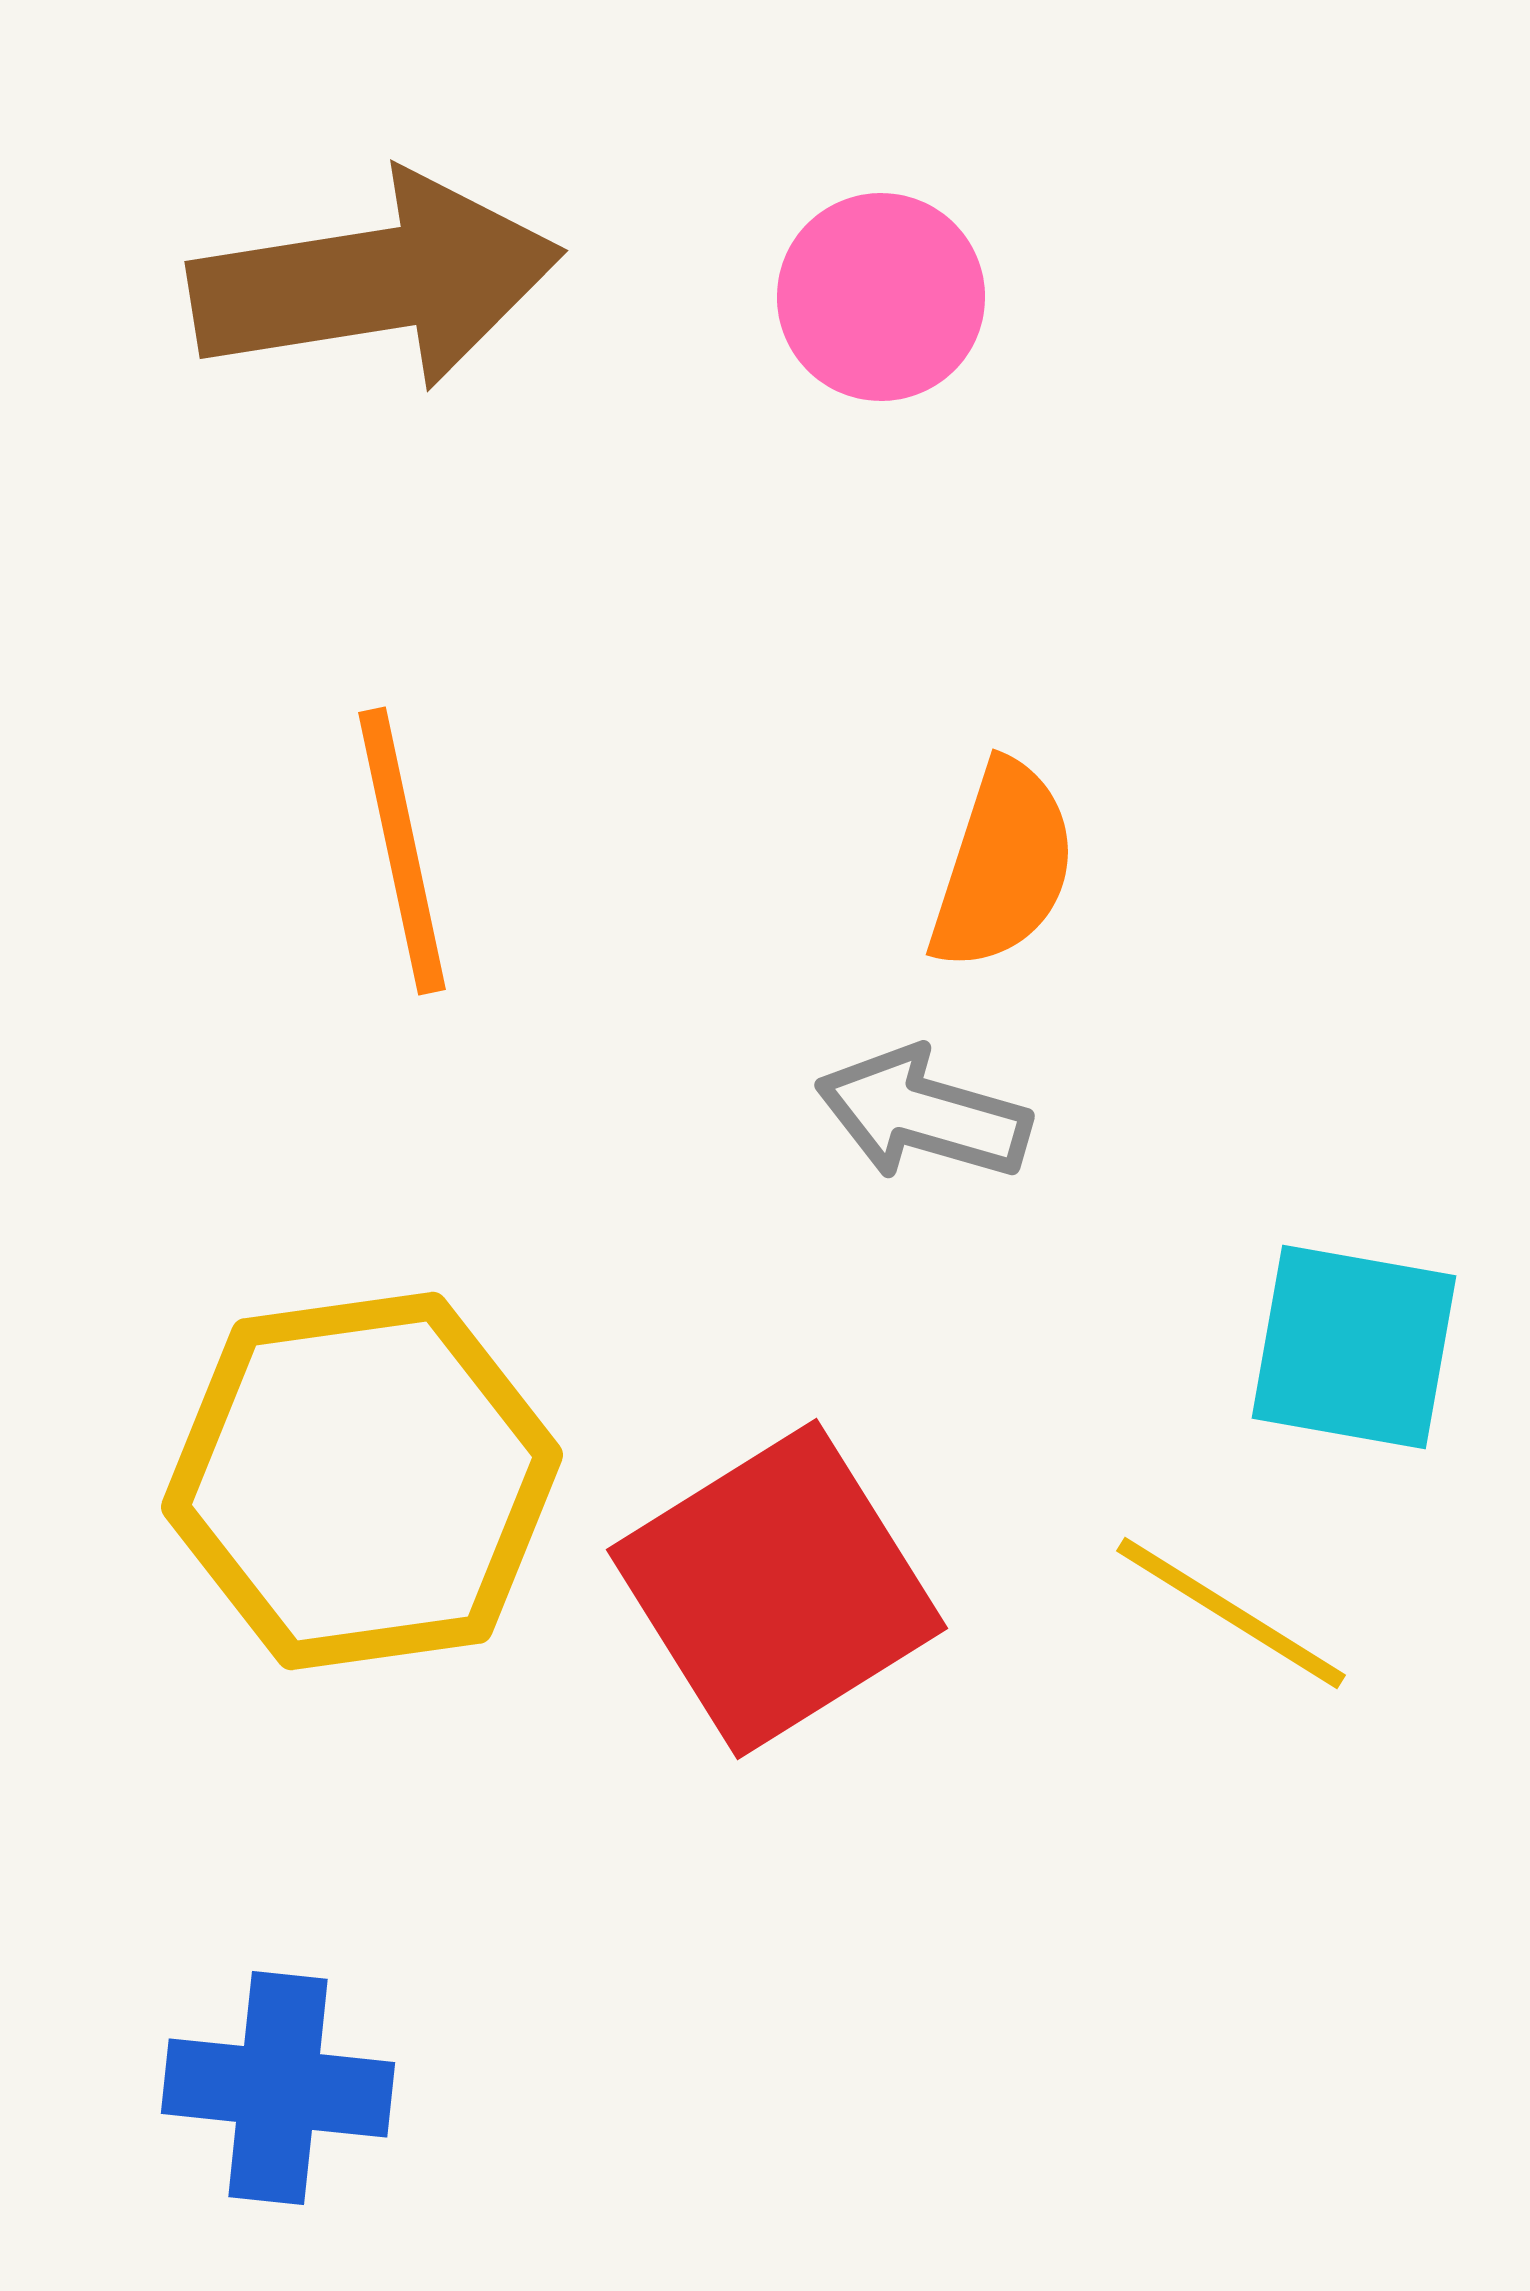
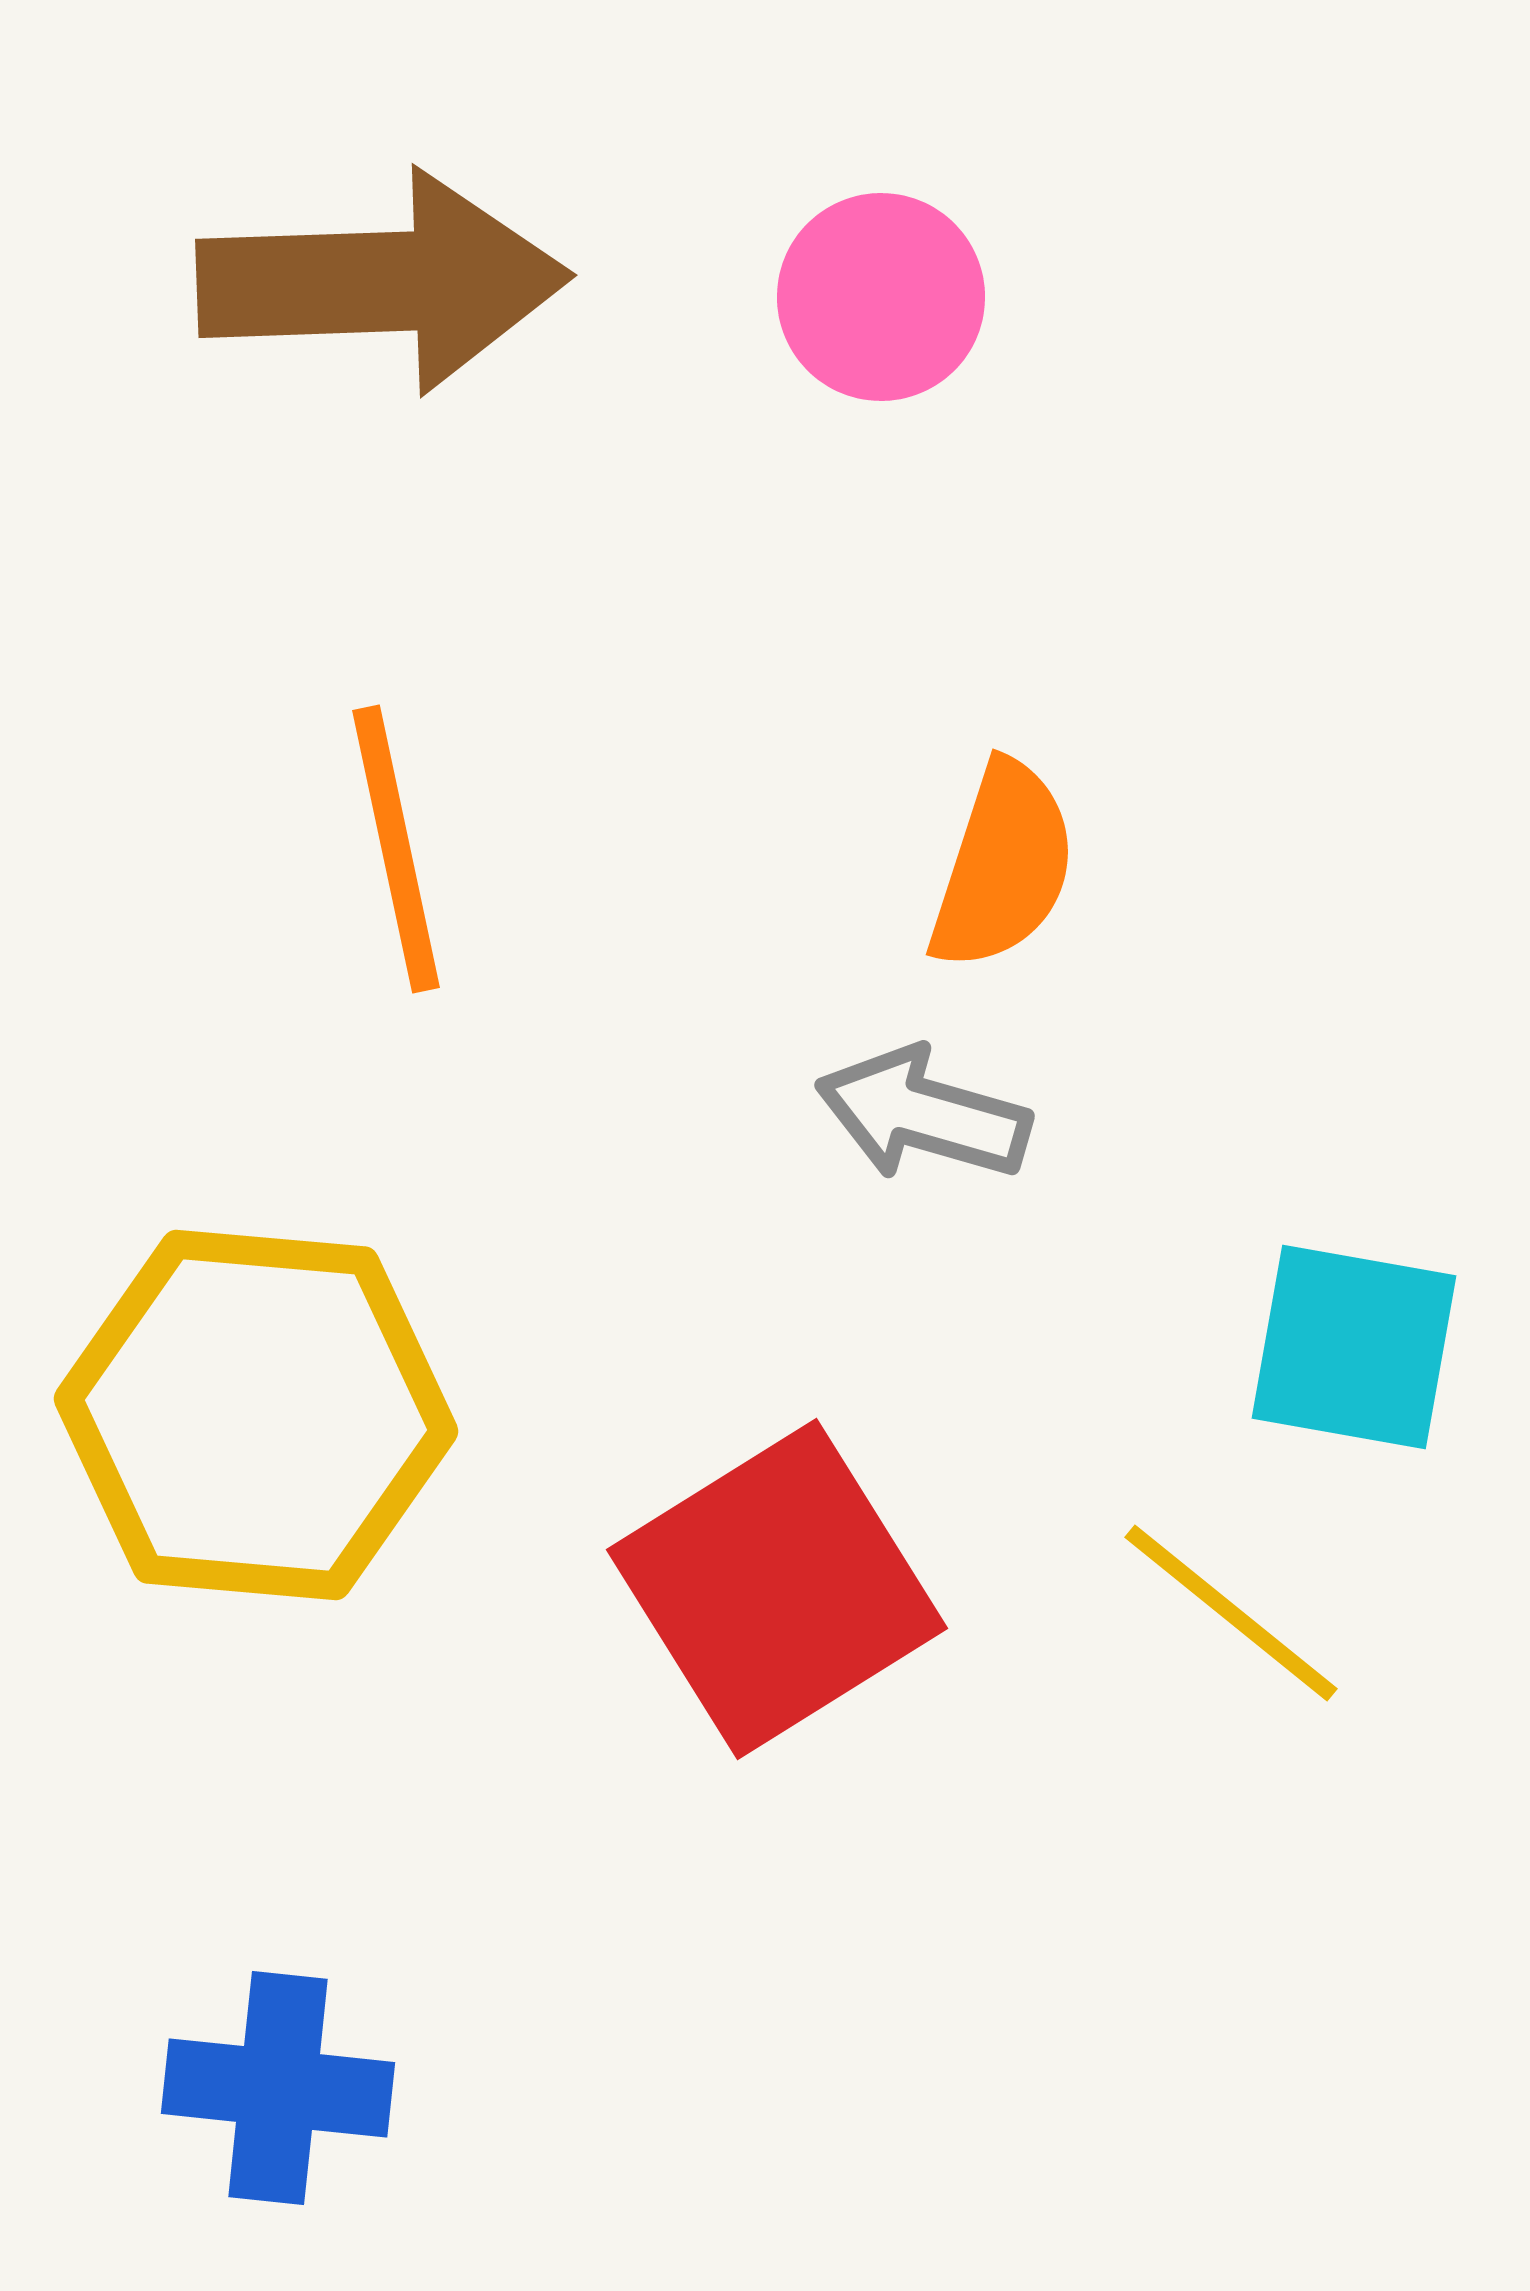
brown arrow: moved 7 px right, 1 px down; rotated 7 degrees clockwise
orange line: moved 6 px left, 2 px up
yellow hexagon: moved 106 px left, 66 px up; rotated 13 degrees clockwise
yellow line: rotated 7 degrees clockwise
